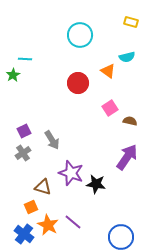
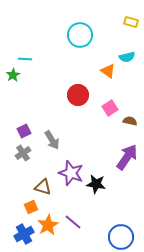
red circle: moved 12 px down
orange star: rotated 15 degrees clockwise
blue cross: rotated 24 degrees clockwise
